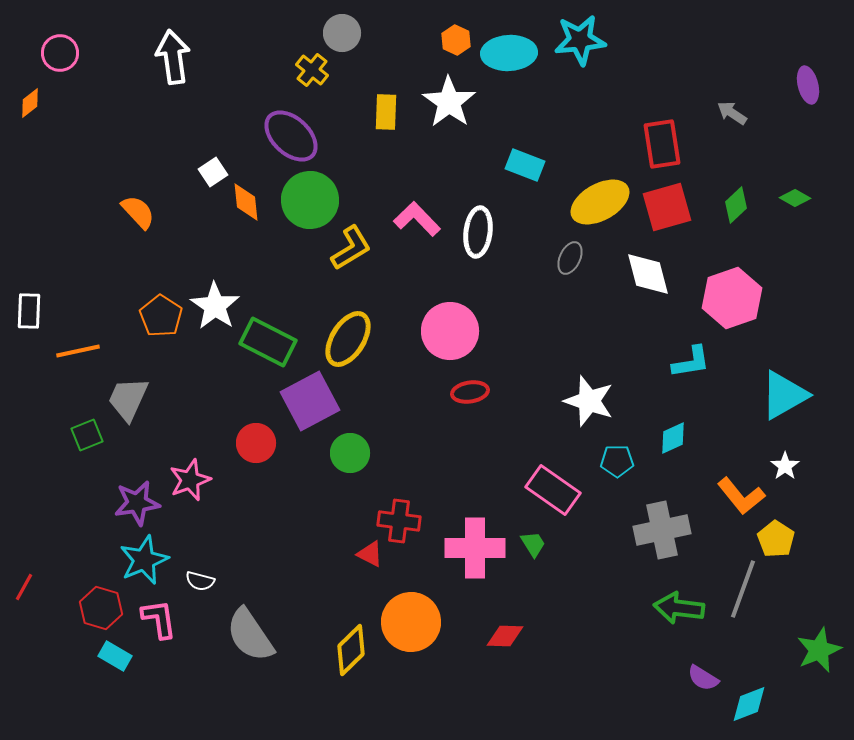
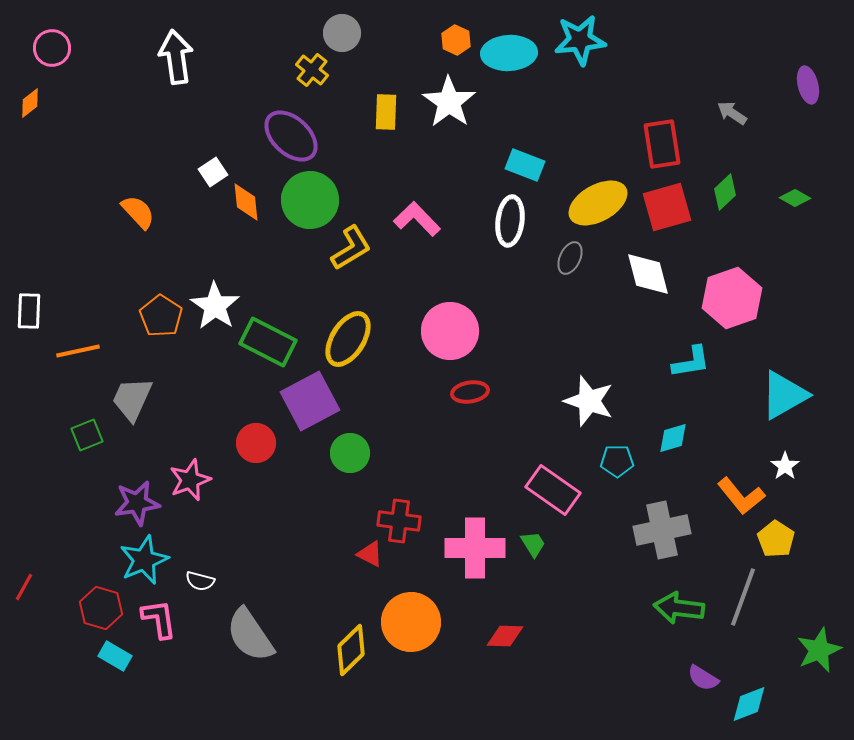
pink circle at (60, 53): moved 8 px left, 5 px up
white arrow at (173, 57): moved 3 px right
yellow ellipse at (600, 202): moved 2 px left, 1 px down
green diamond at (736, 205): moved 11 px left, 13 px up
white ellipse at (478, 232): moved 32 px right, 11 px up
gray trapezoid at (128, 399): moved 4 px right
cyan diamond at (673, 438): rotated 8 degrees clockwise
gray line at (743, 589): moved 8 px down
